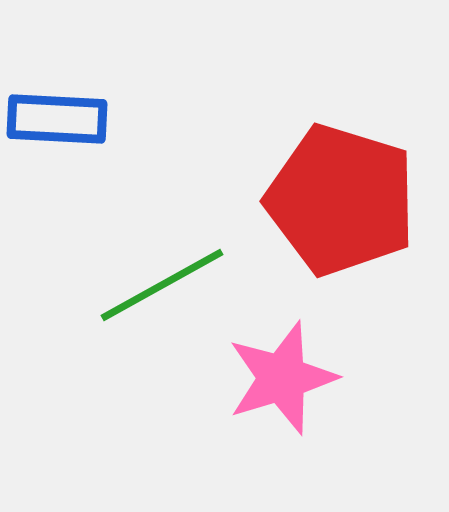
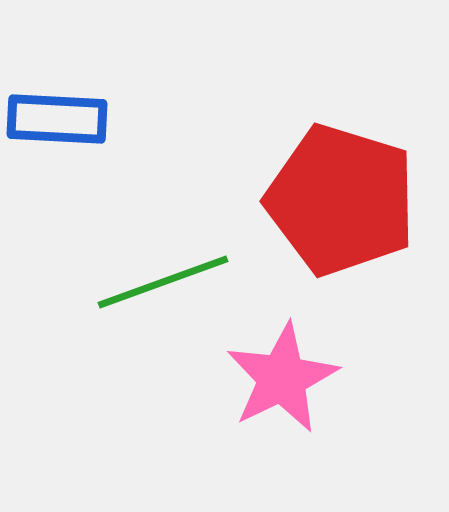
green line: moved 1 px right, 3 px up; rotated 9 degrees clockwise
pink star: rotated 9 degrees counterclockwise
